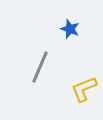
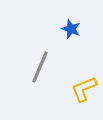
blue star: moved 1 px right
